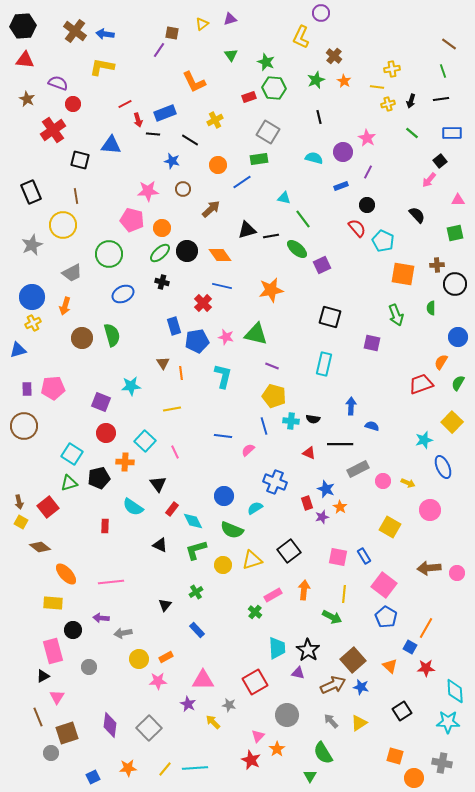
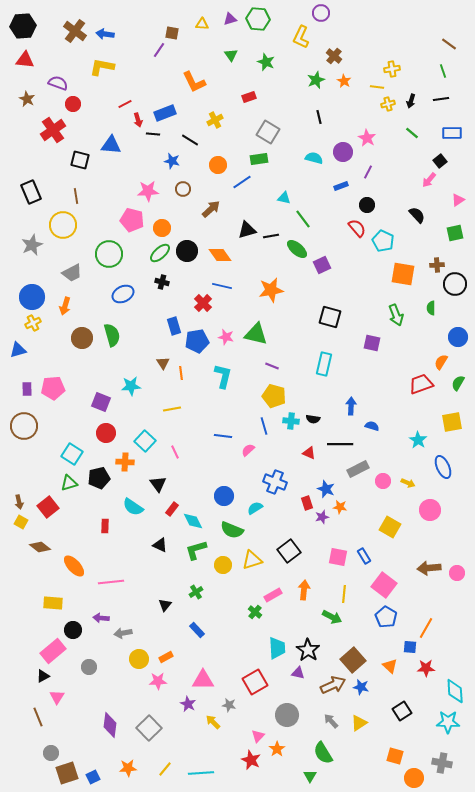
yellow triangle at (202, 24): rotated 40 degrees clockwise
green hexagon at (274, 88): moved 16 px left, 69 px up
pink triangle at (458, 200): rotated 32 degrees counterclockwise
yellow square at (452, 422): rotated 35 degrees clockwise
cyan star at (424, 440): moved 6 px left; rotated 24 degrees counterclockwise
orange star at (340, 507): rotated 24 degrees counterclockwise
orange ellipse at (66, 574): moved 8 px right, 8 px up
blue square at (410, 647): rotated 24 degrees counterclockwise
pink rectangle at (53, 651): rotated 65 degrees clockwise
brown square at (67, 733): moved 40 px down
cyan line at (195, 768): moved 6 px right, 5 px down
